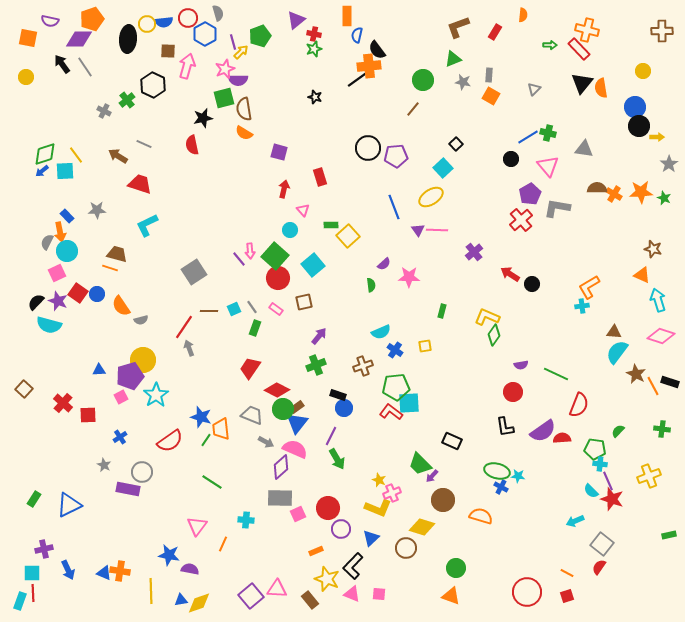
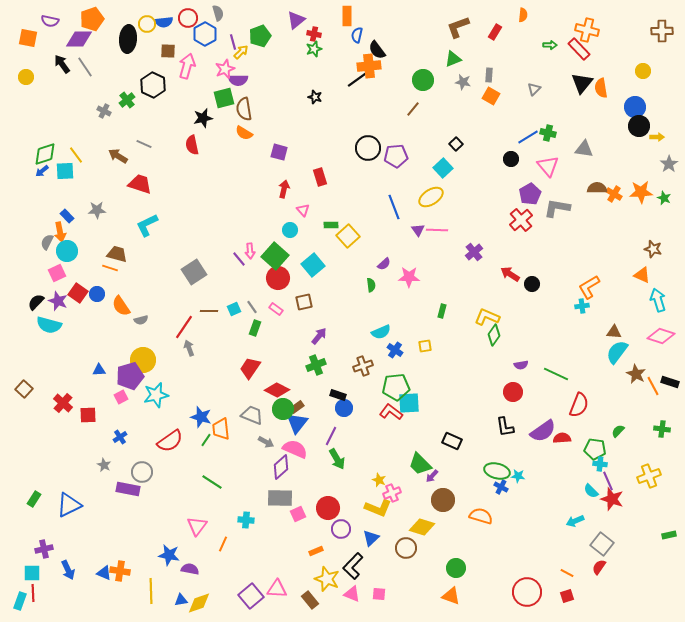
cyan star at (156, 395): rotated 20 degrees clockwise
